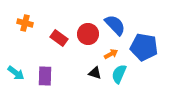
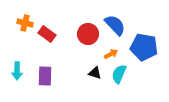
red rectangle: moved 12 px left, 4 px up
cyan arrow: moved 1 px right, 2 px up; rotated 54 degrees clockwise
